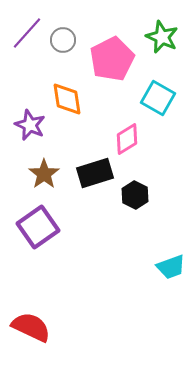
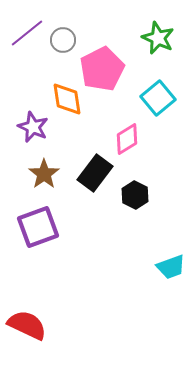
purple line: rotated 9 degrees clockwise
green star: moved 4 px left, 1 px down
pink pentagon: moved 10 px left, 10 px down
cyan square: rotated 20 degrees clockwise
purple star: moved 3 px right, 2 px down
black rectangle: rotated 36 degrees counterclockwise
purple square: rotated 15 degrees clockwise
red semicircle: moved 4 px left, 2 px up
